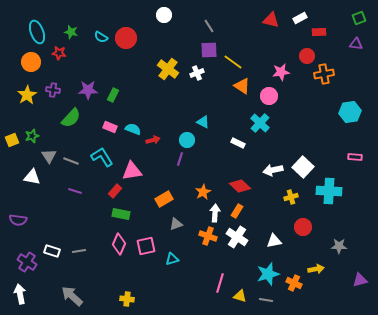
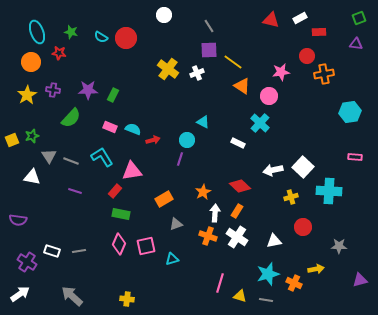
white arrow at (20, 294): rotated 66 degrees clockwise
